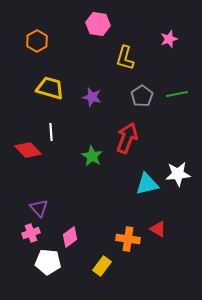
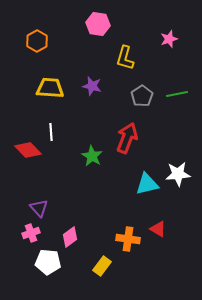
yellow trapezoid: rotated 12 degrees counterclockwise
purple star: moved 11 px up
